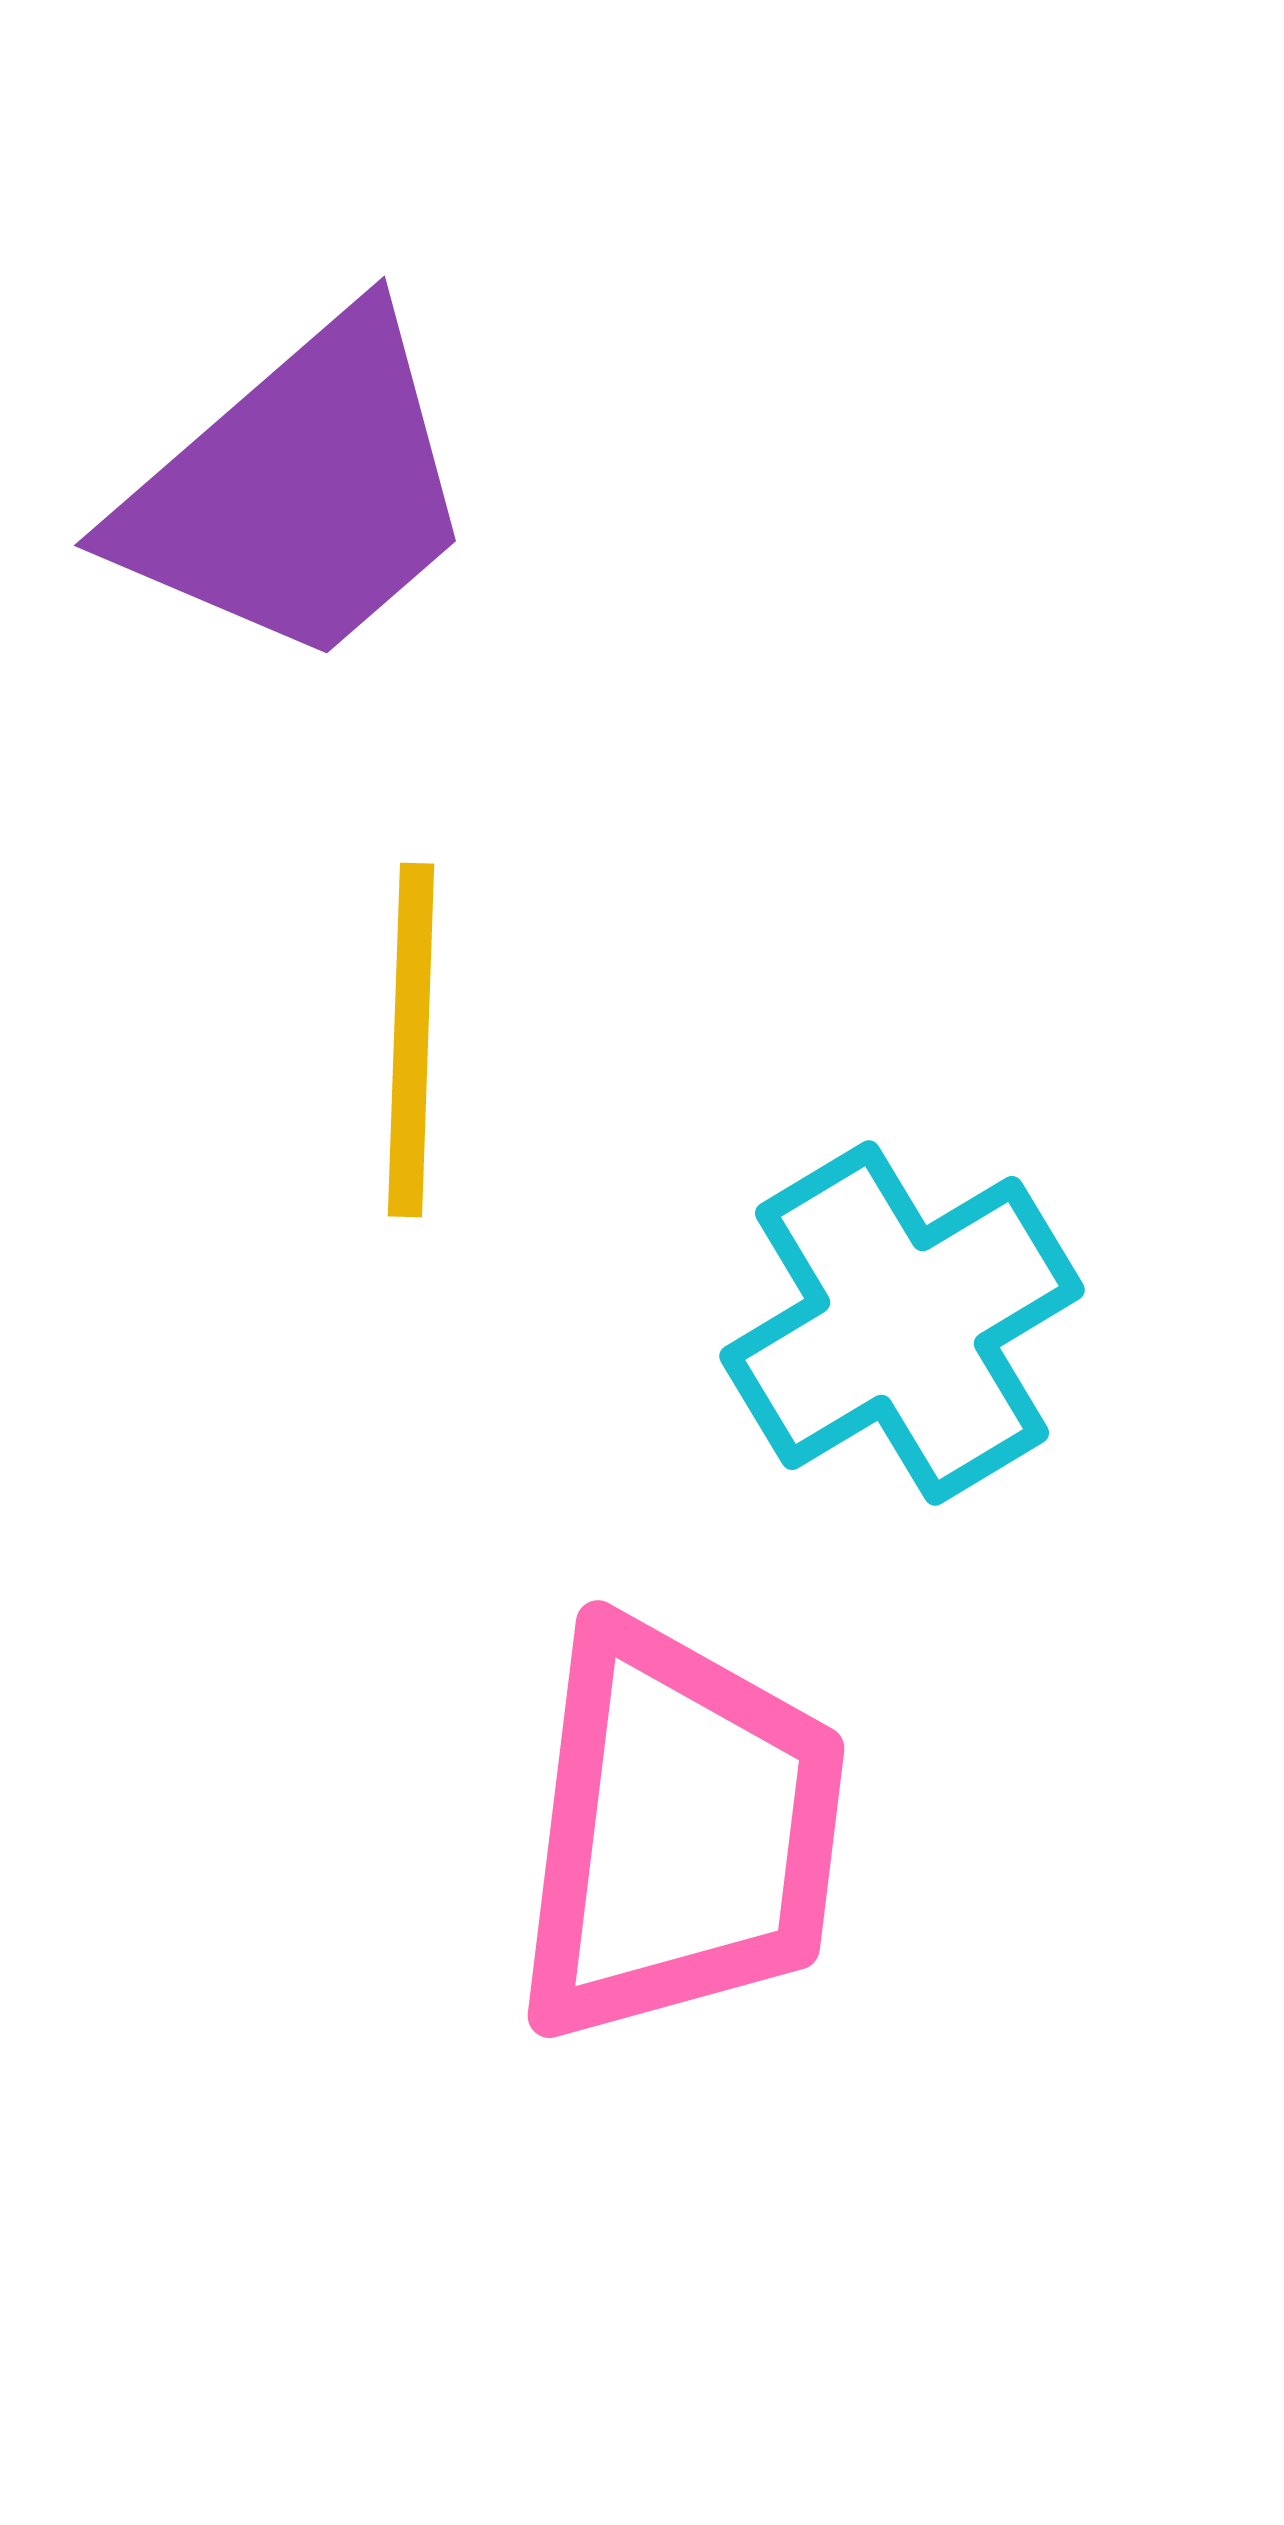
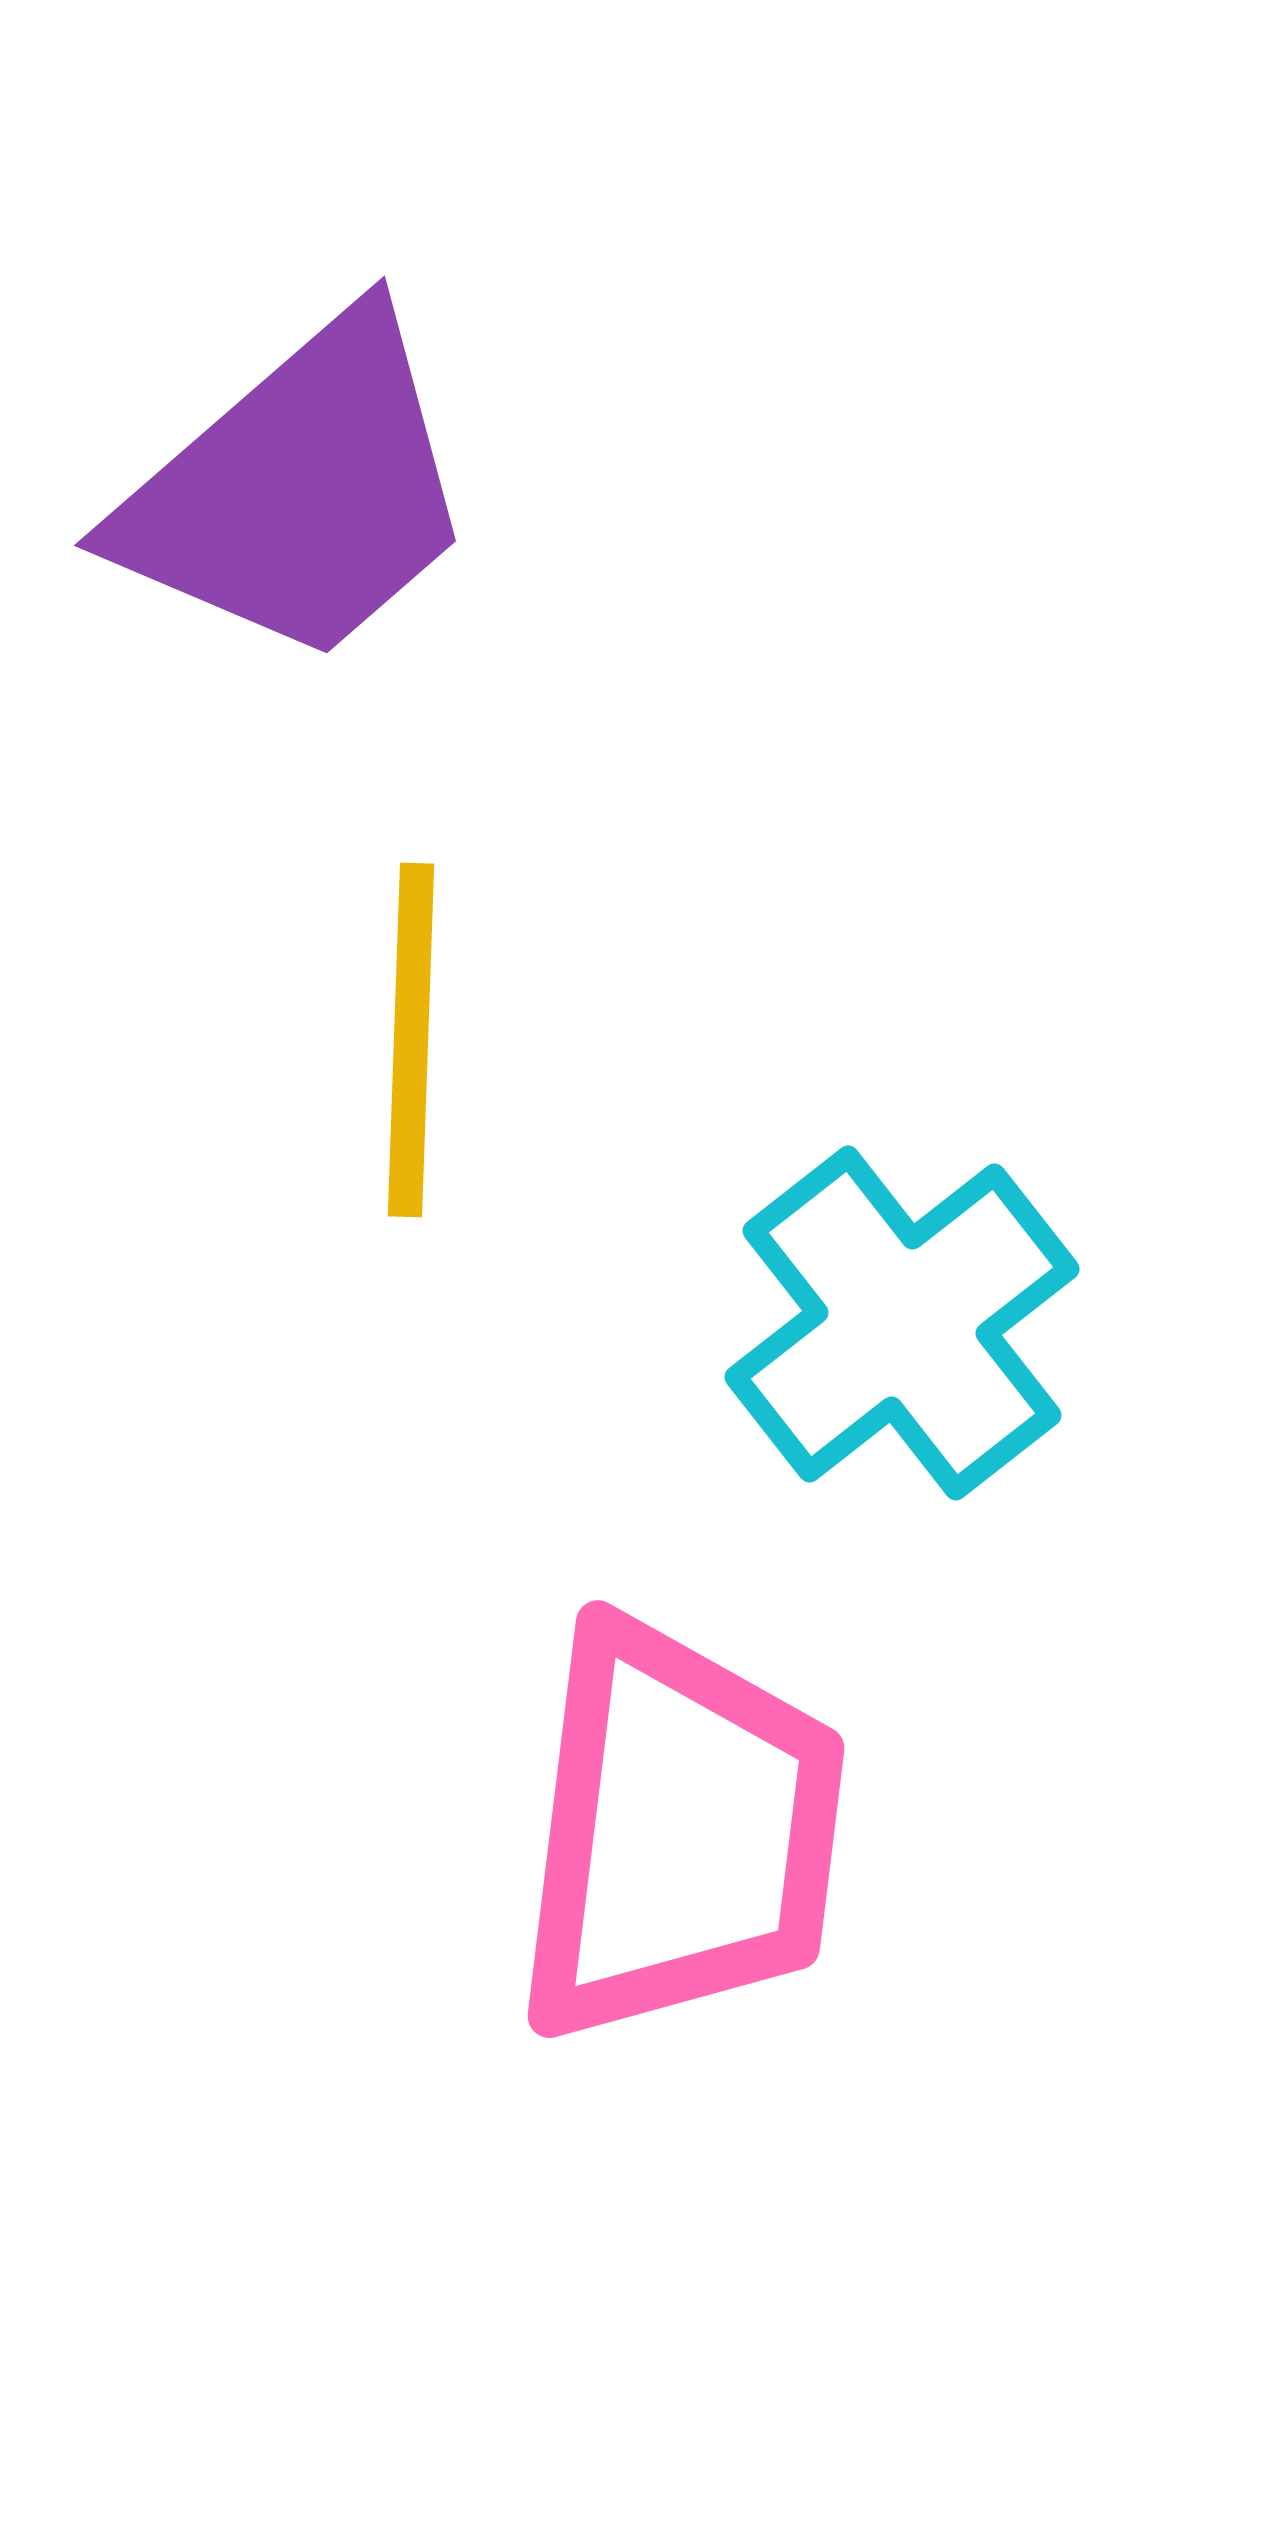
cyan cross: rotated 7 degrees counterclockwise
